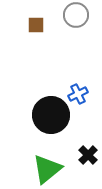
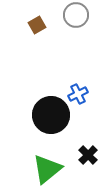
brown square: moved 1 px right; rotated 30 degrees counterclockwise
